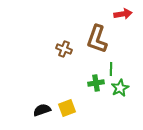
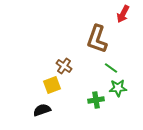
red arrow: rotated 126 degrees clockwise
brown cross: moved 17 px down; rotated 14 degrees clockwise
green line: moved 1 px up; rotated 56 degrees counterclockwise
green cross: moved 17 px down
green star: moved 2 px left; rotated 24 degrees clockwise
yellow square: moved 15 px left, 23 px up
